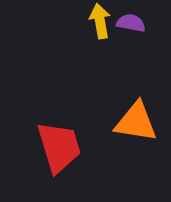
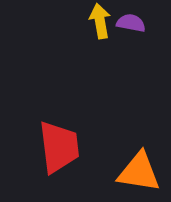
orange triangle: moved 3 px right, 50 px down
red trapezoid: rotated 10 degrees clockwise
